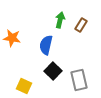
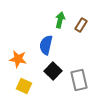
orange star: moved 6 px right, 21 px down
